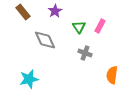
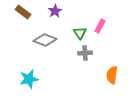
brown rectangle: rotated 14 degrees counterclockwise
green triangle: moved 1 px right, 6 px down
gray diamond: rotated 45 degrees counterclockwise
gray cross: rotated 24 degrees counterclockwise
